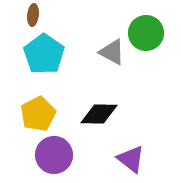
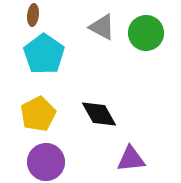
gray triangle: moved 10 px left, 25 px up
black diamond: rotated 60 degrees clockwise
purple circle: moved 8 px left, 7 px down
purple triangle: rotated 44 degrees counterclockwise
